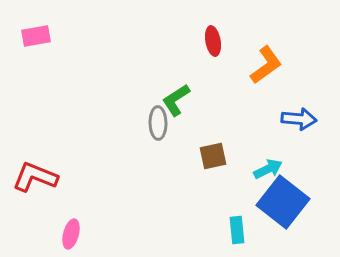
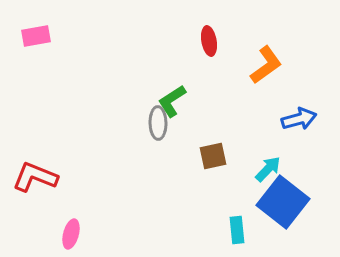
red ellipse: moved 4 px left
green L-shape: moved 4 px left, 1 px down
blue arrow: rotated 20 degrees counterclockwise
cyan arrow: rotated 20 degrees counterclockwise
